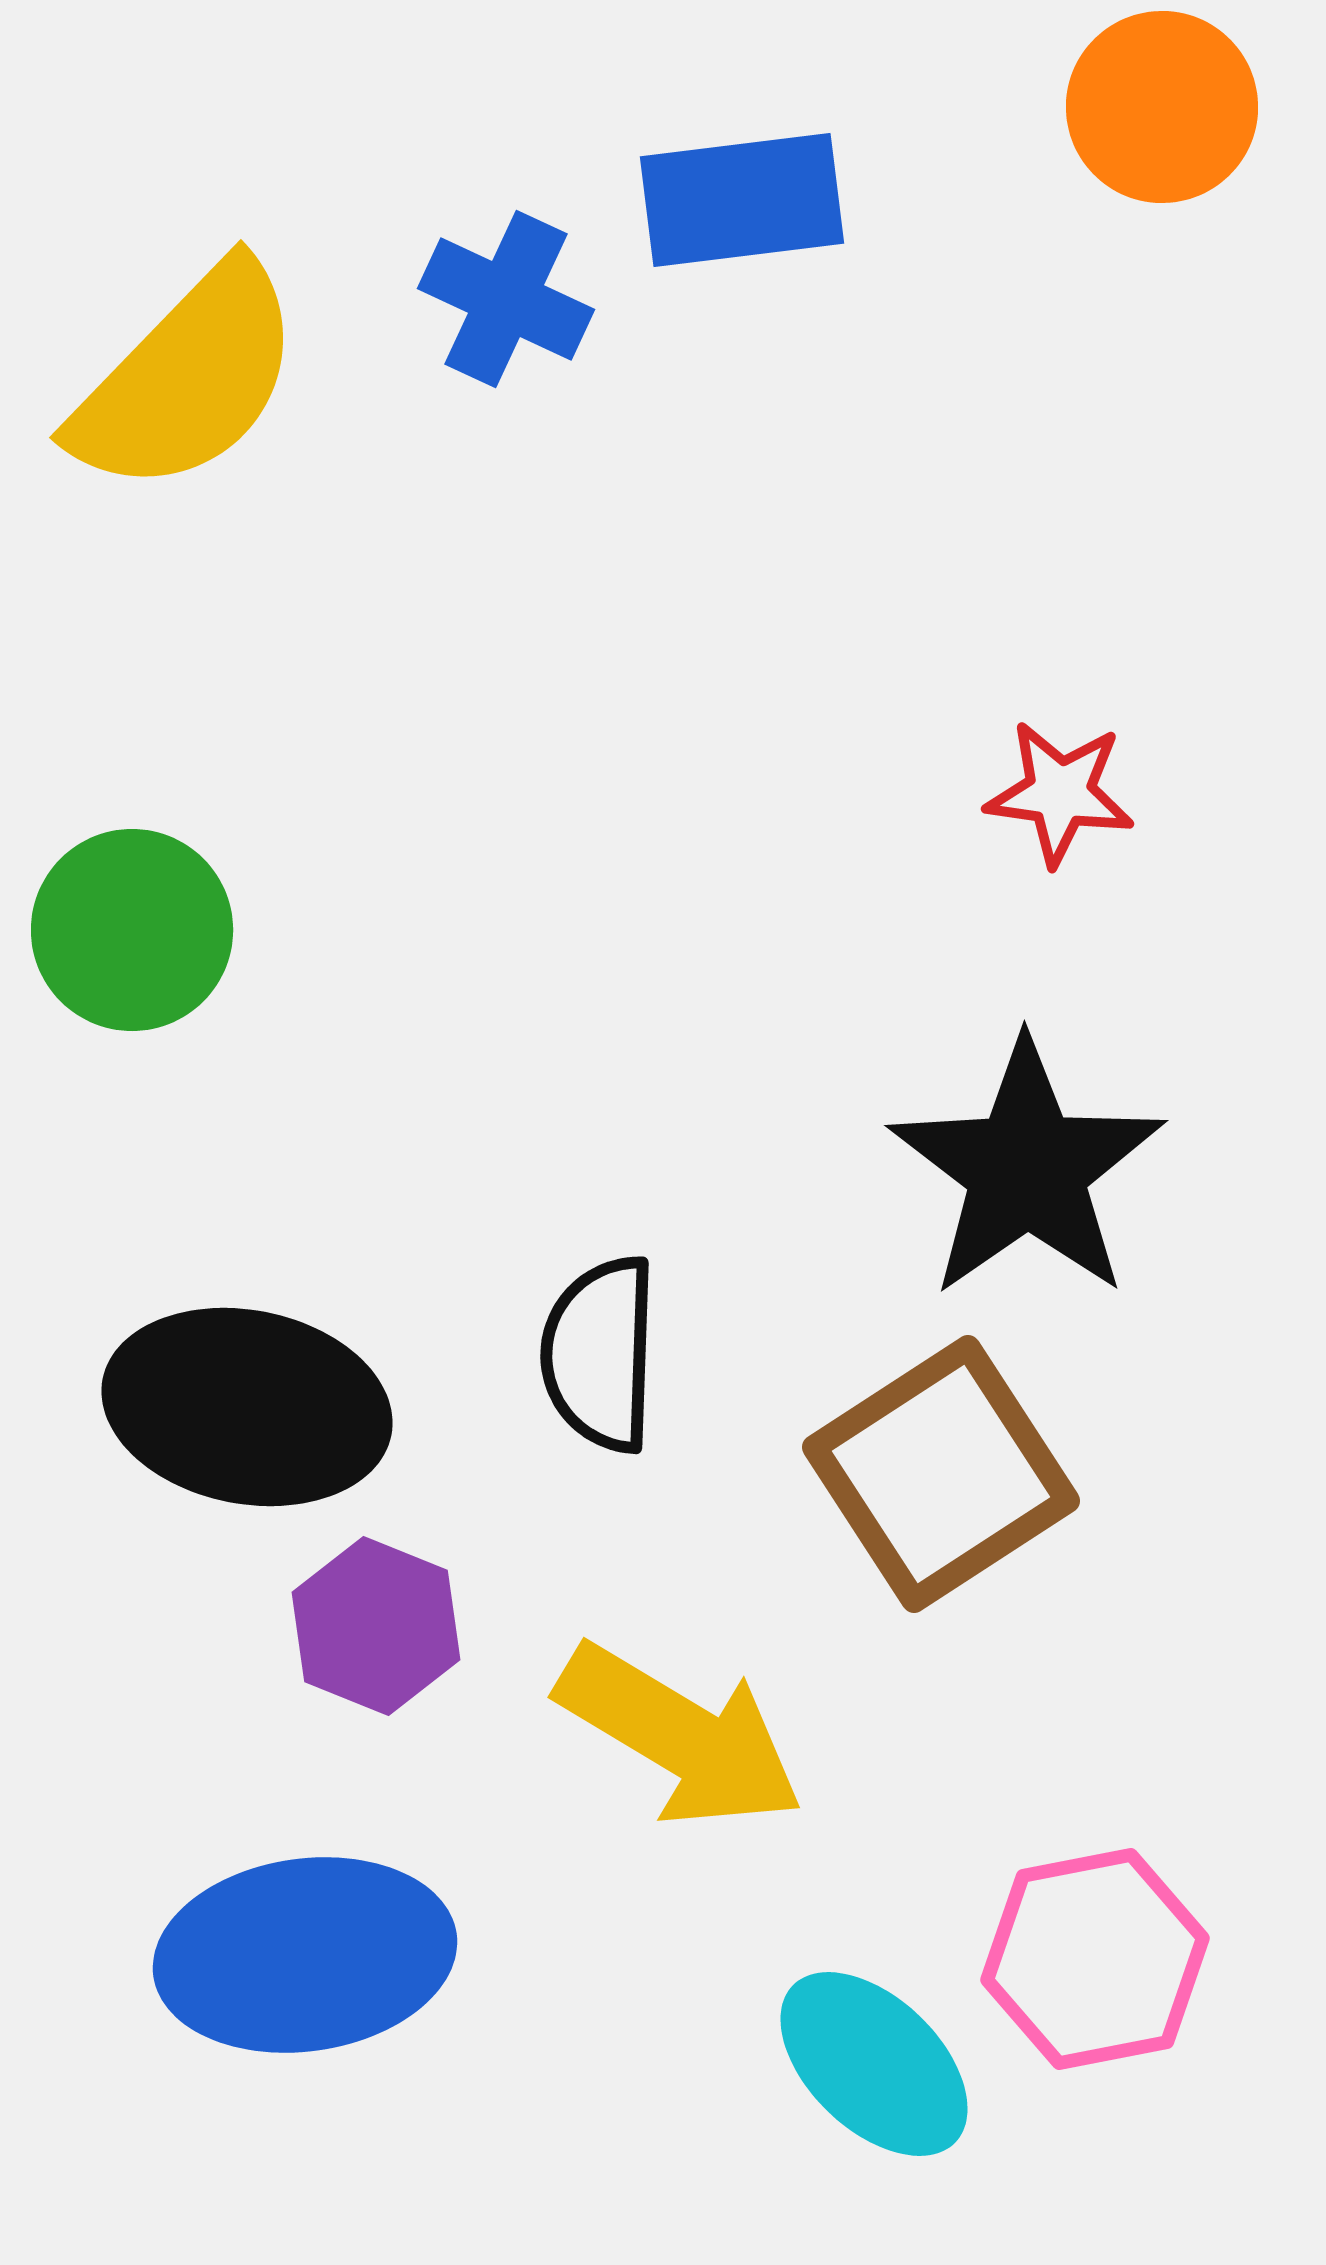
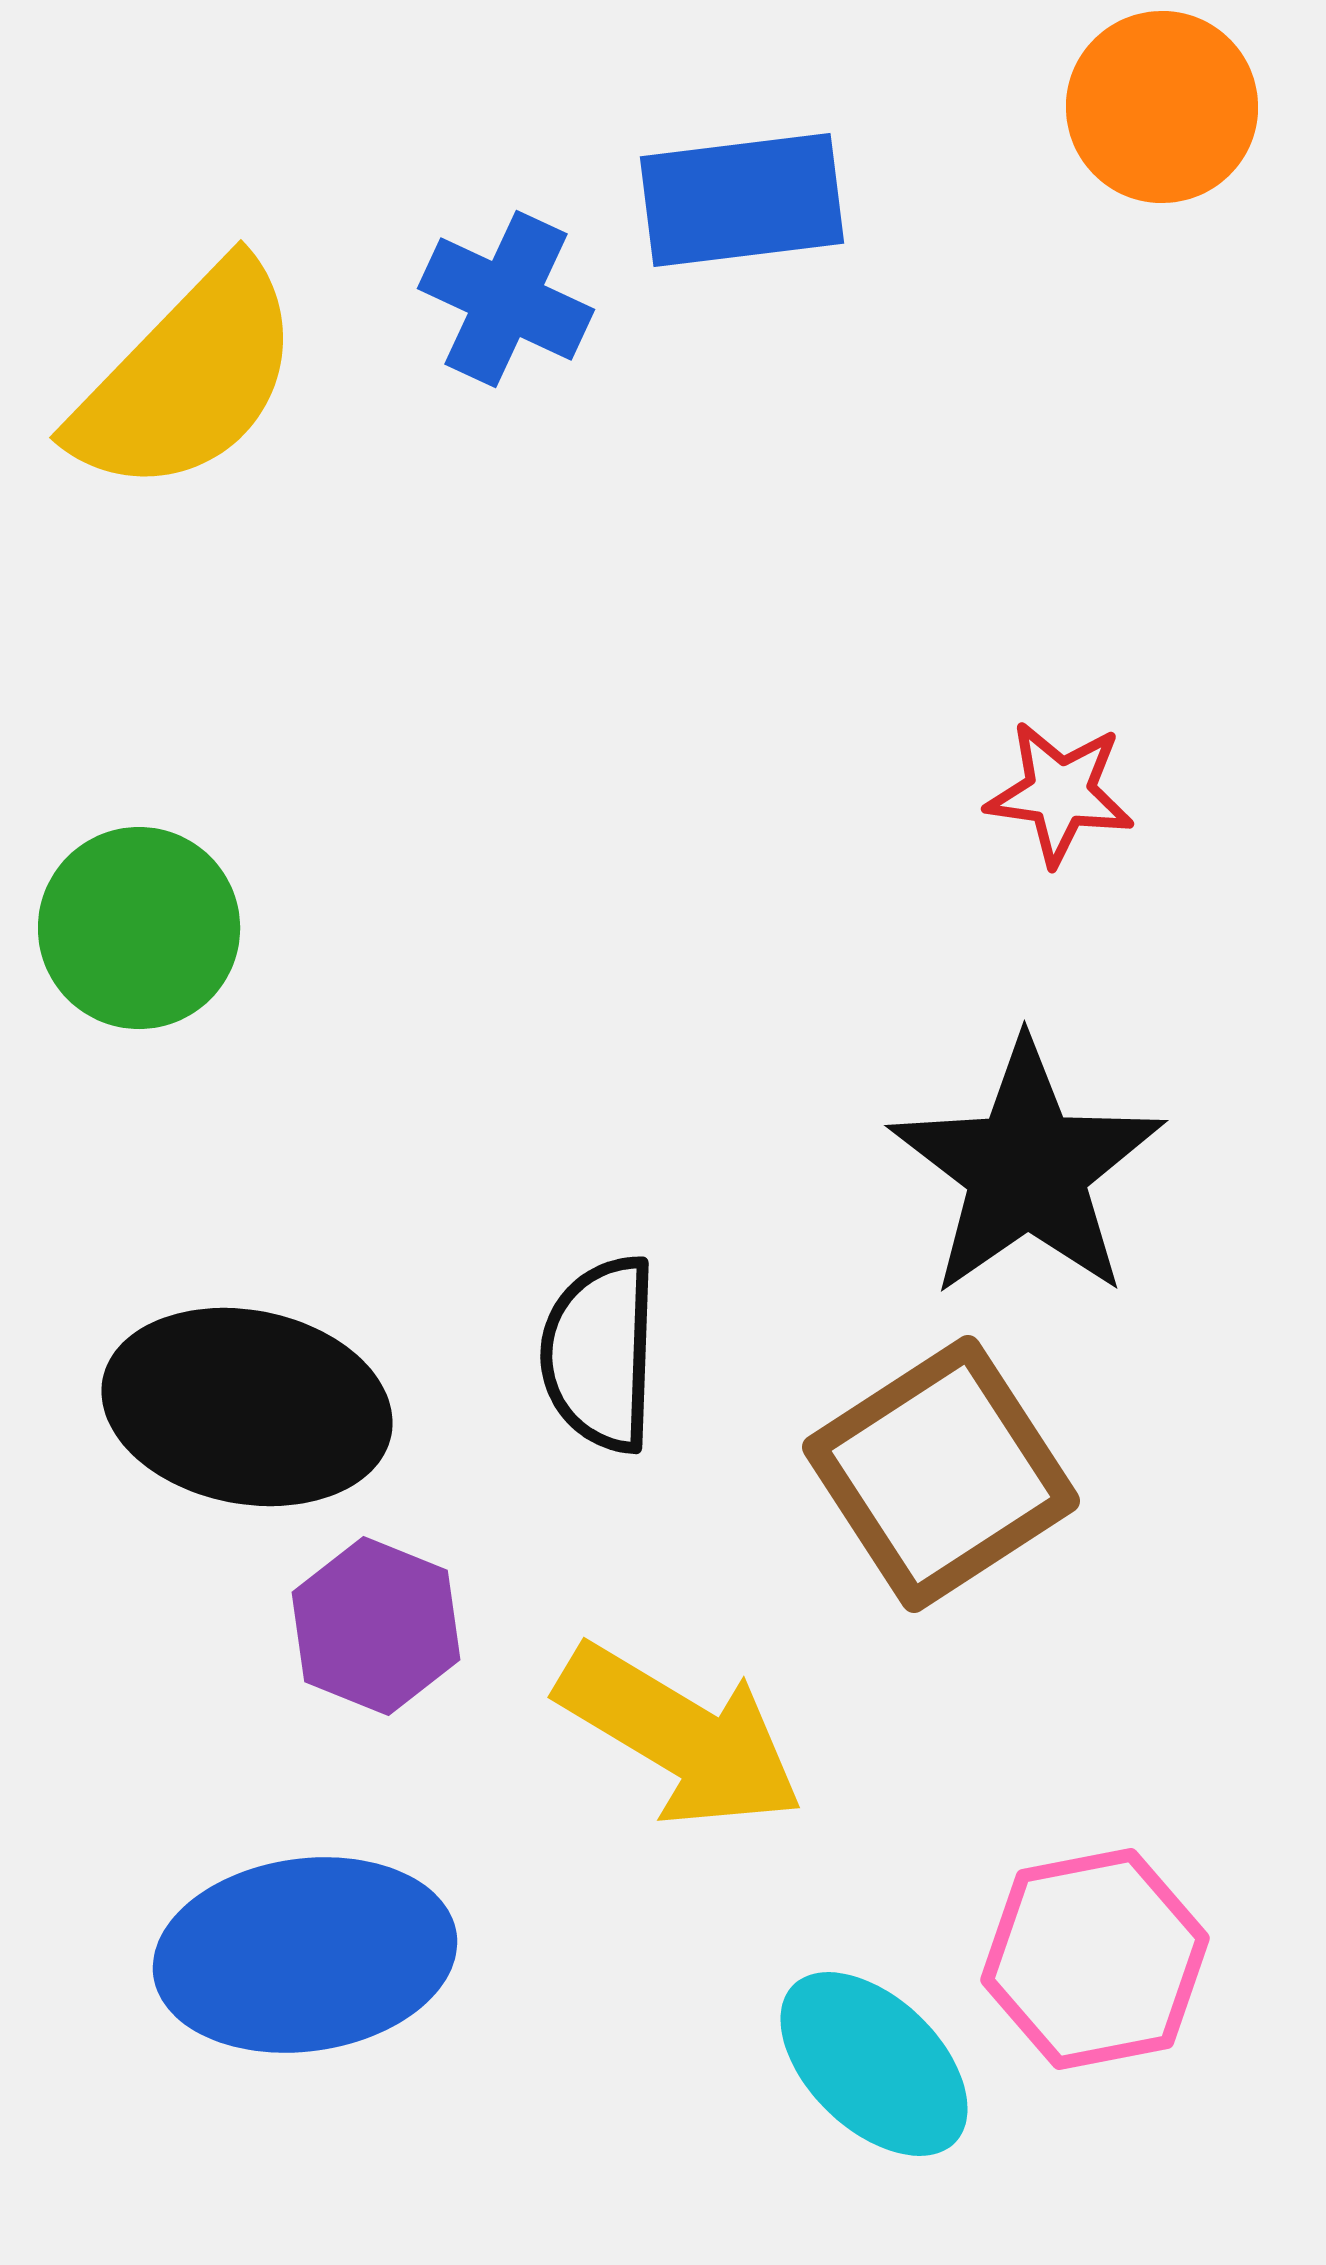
green circle: moved 7 px right, 2 px up
